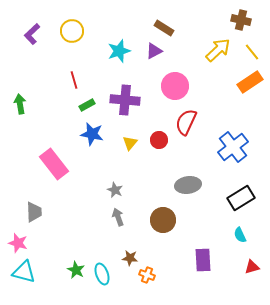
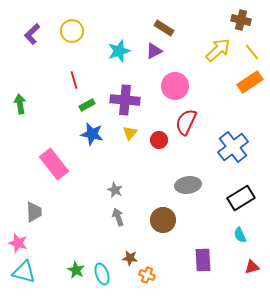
yellow triangle: moved 10 px up
